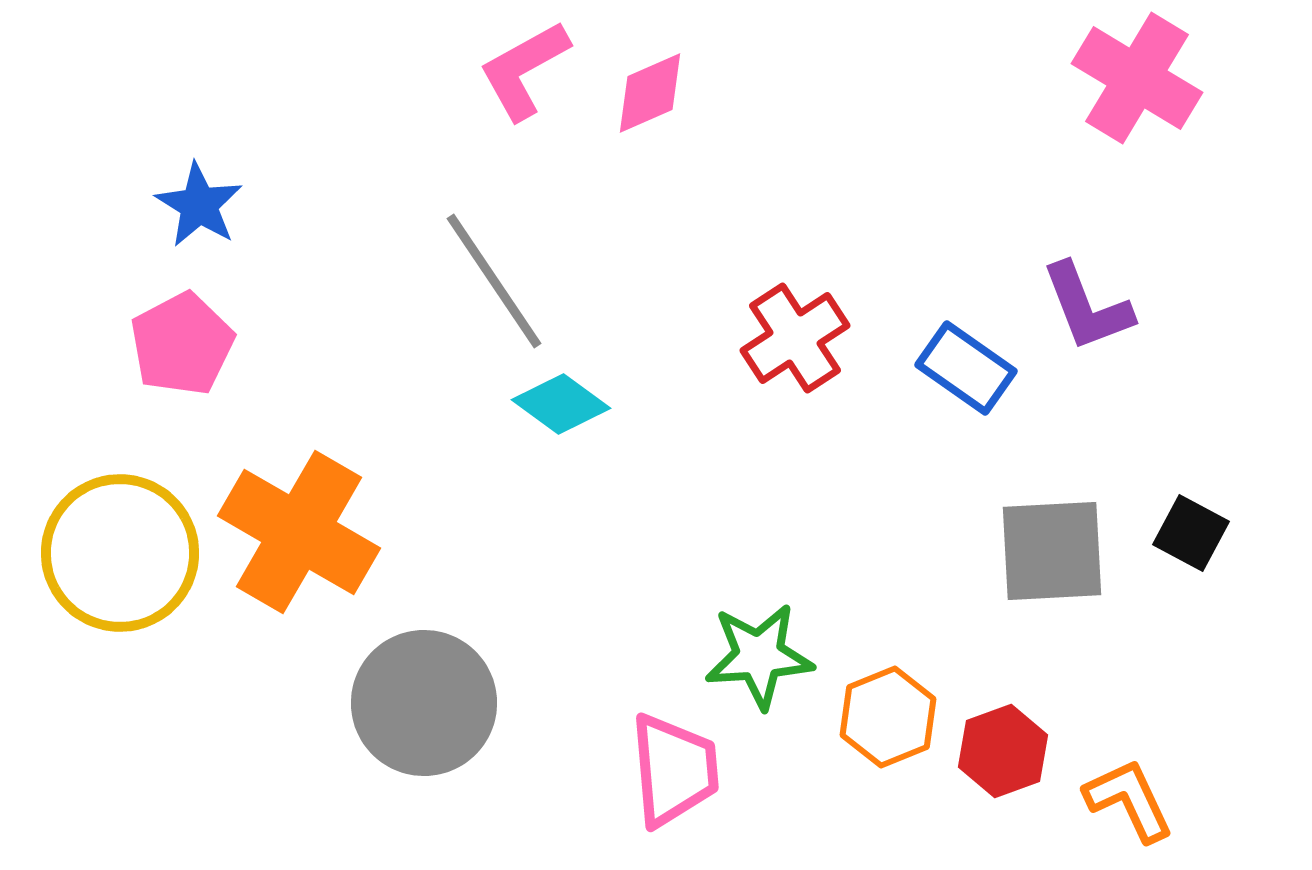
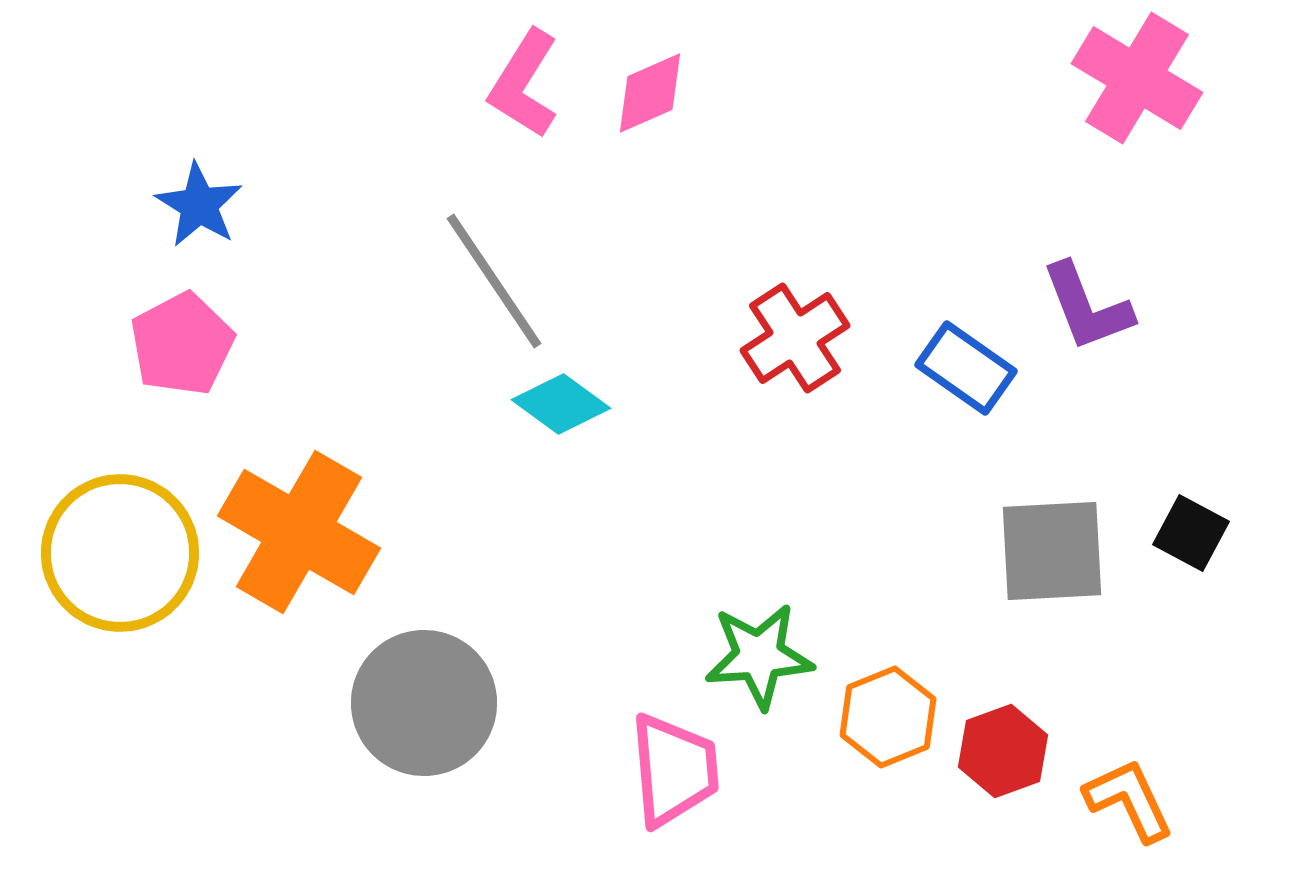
pink L-shape: moved 14 px down; rotated 29 degrees counterclockwise
